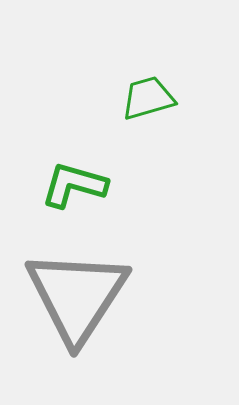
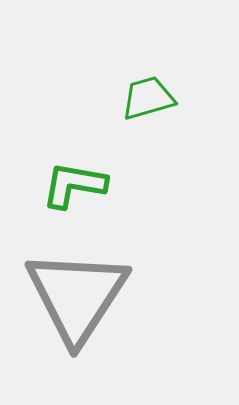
green L-shape: rotated 6 degrees counterclockwise
